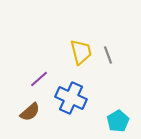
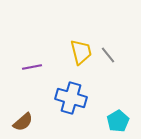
gray line: rotated 18 degrees counterclockwise
purple line: moved 7 px left, 12 px up; rotated 30 degrees clockwise
blue cross: rotated 8 degrees counterclockwise
brown semicircle: moved 7 px left, 10 px down
